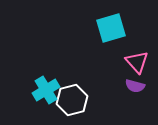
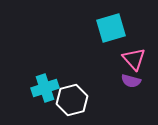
pink triangle: moved 3 px left, 3 px up
purple semicircle: moved 4 px left, 5 px up
cyan cross: moved 1 px left, 2 px up; rotated 12 degrees clockwise
